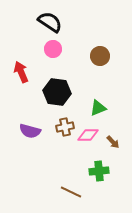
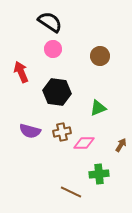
brown cross: moved 3 px left, 5 px down
pink diamond: moved 4 px left, 8 px down
brown arrow: moved 8 px right, 3 px down; rotated 104 degrees counterclockwise
green cross: moved 3 px down
